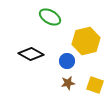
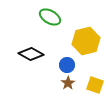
blue circle: moved 4 px down
brown star: rotated 24 degrees counterclockwise
